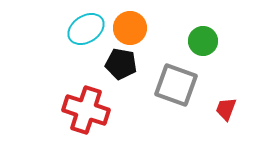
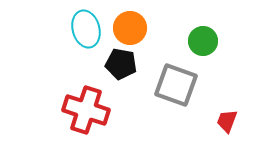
cyan ellipse: rotated 72 degrees counterclockwise
red trapezoid: moved 1 px right, 12 px down
